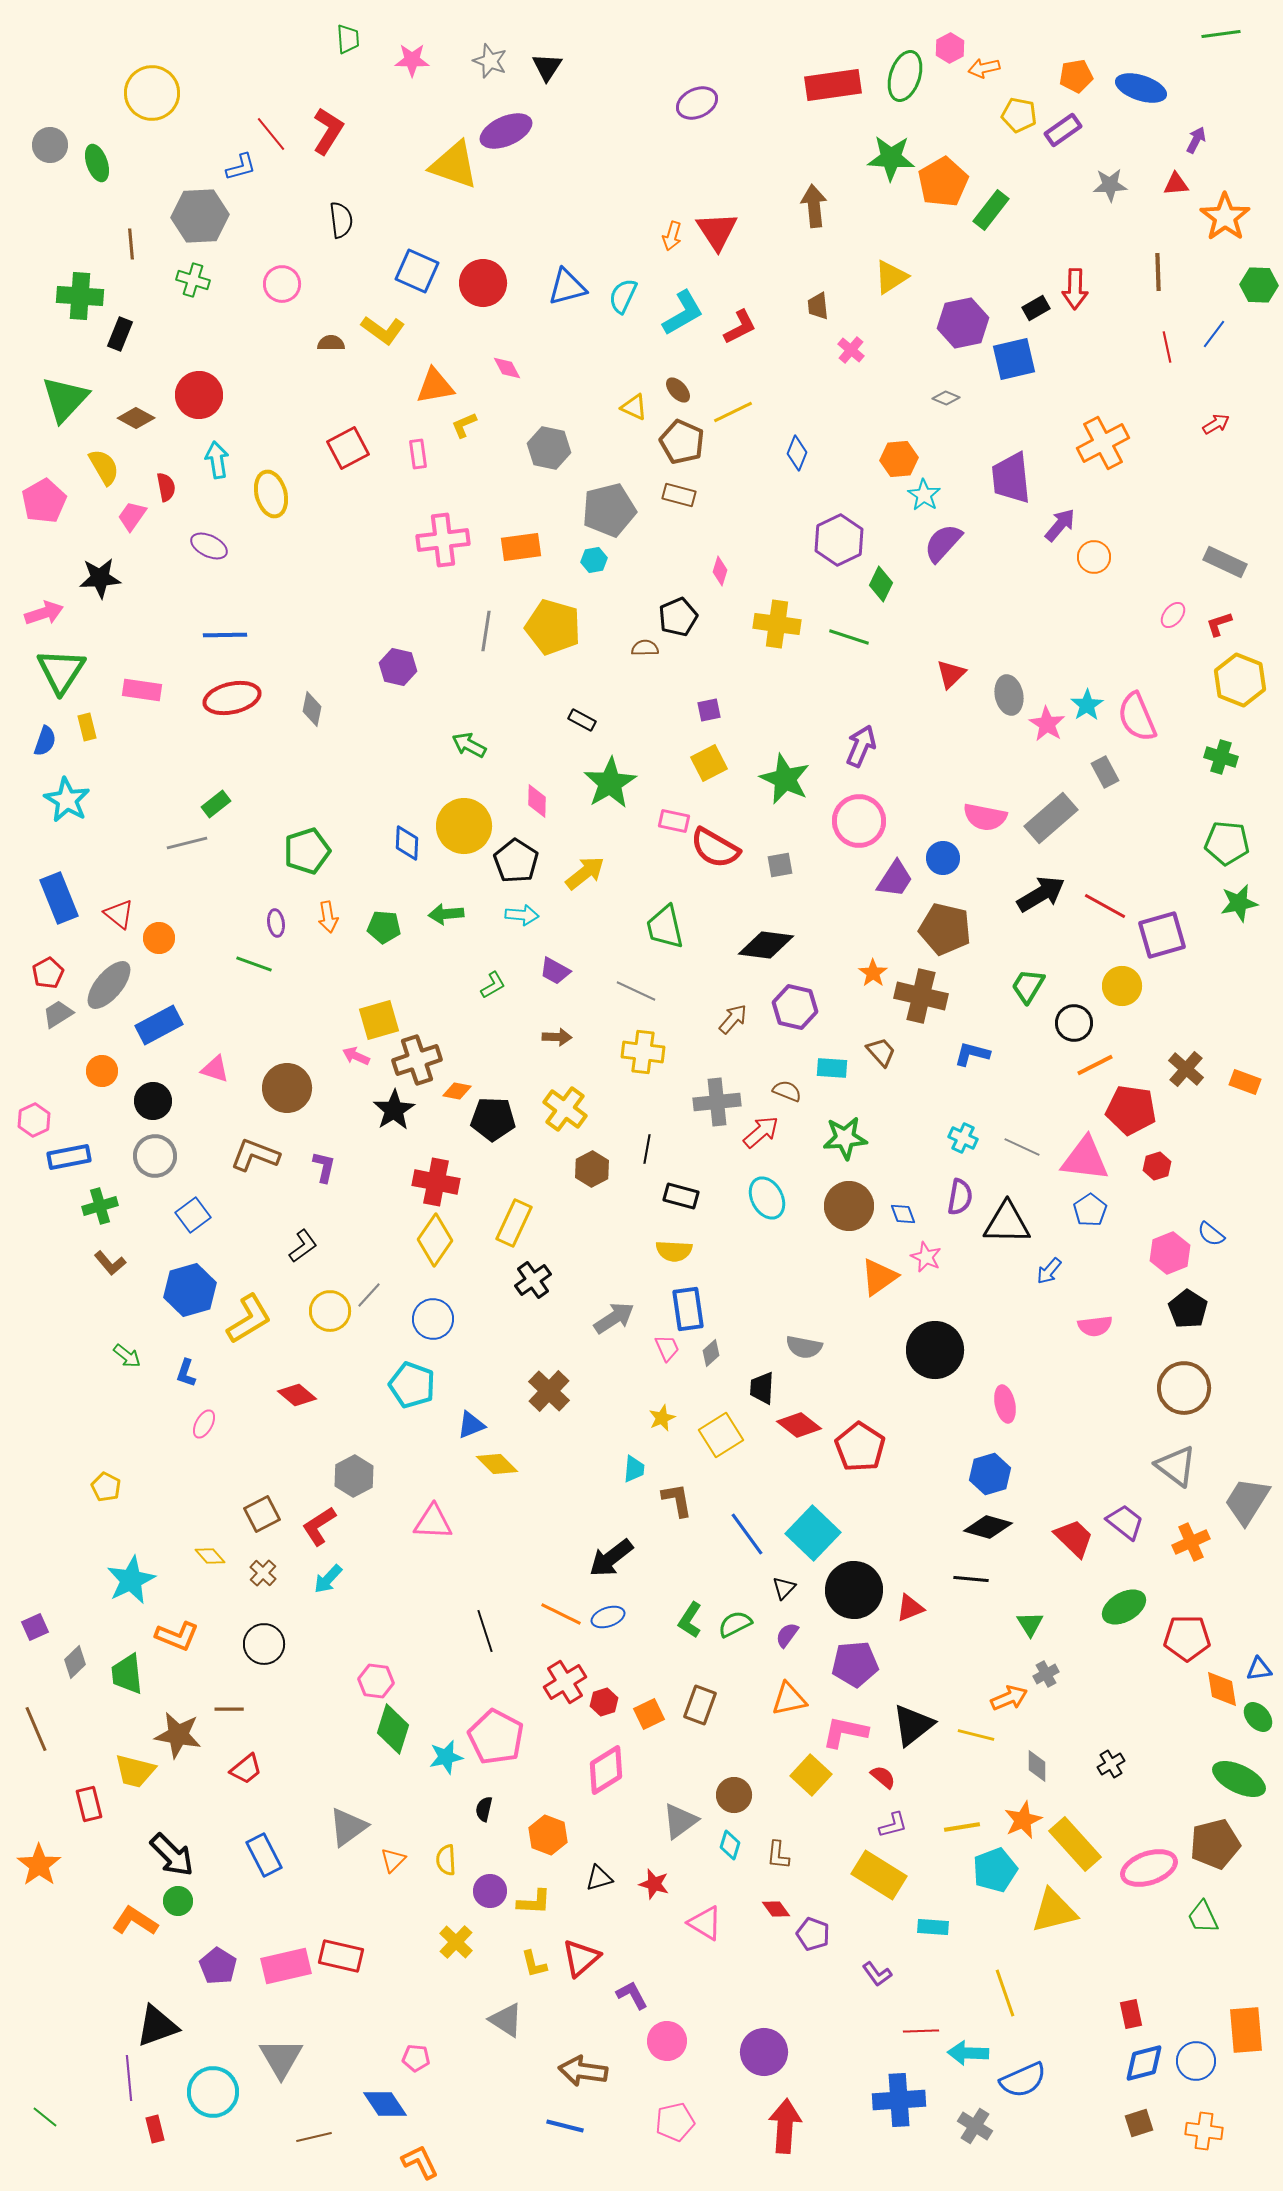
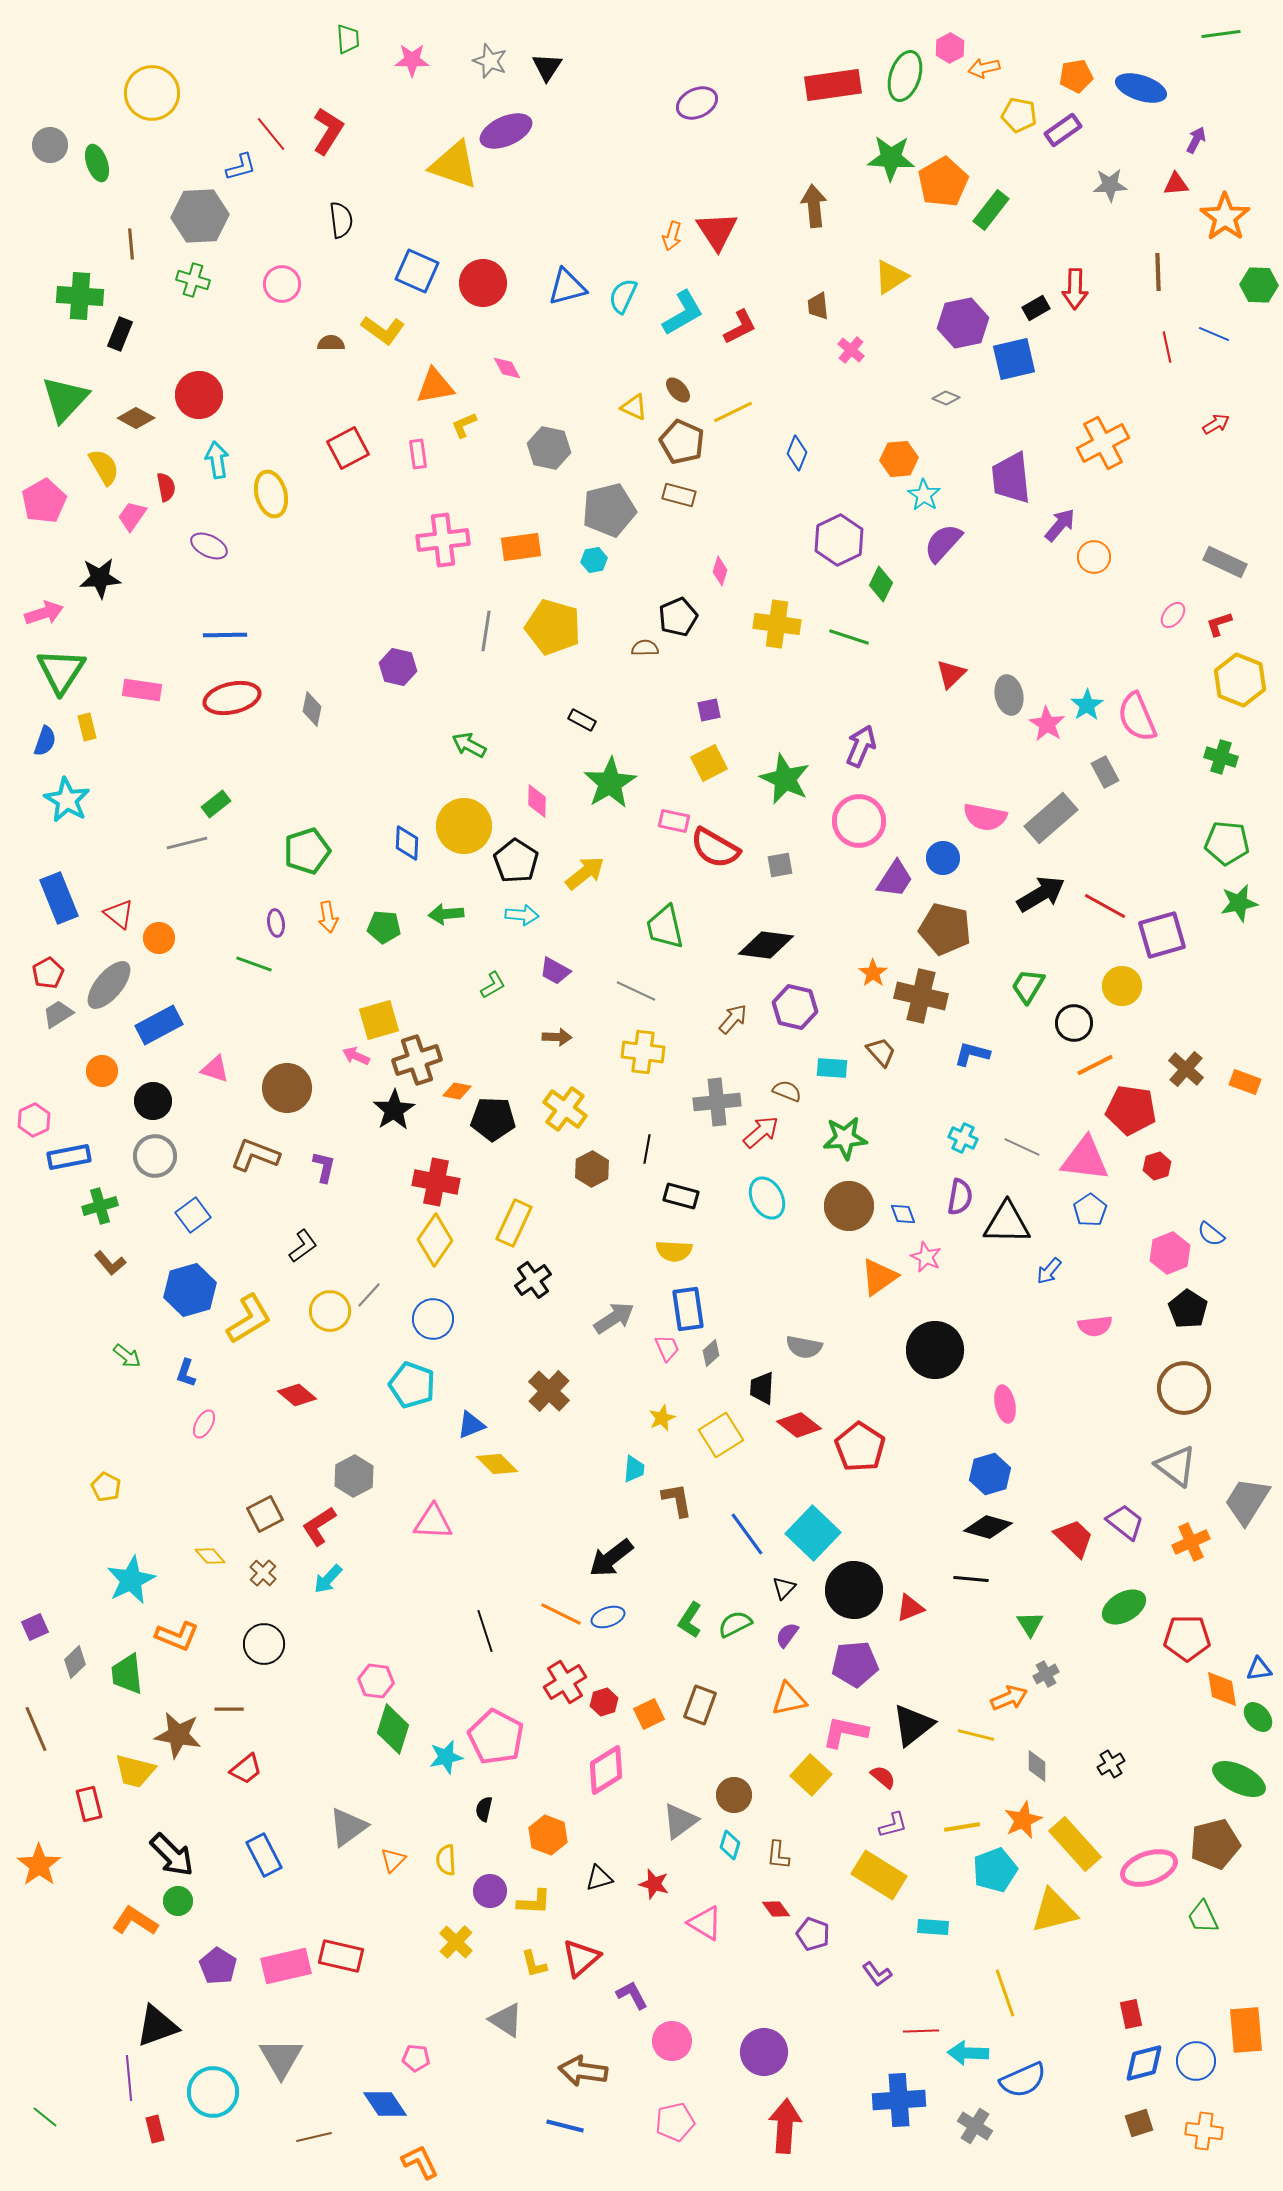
blue line at (1214, 334): rotated 76 degrees clockwise
brown square at (262, 1514): moved 3 px right
pink circle at (667, 2041): moved 5 px right
